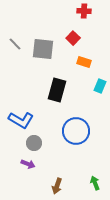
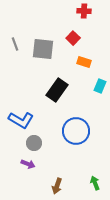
gray line: rotated 24 degrees clockwise
black rectangle: rotated 20 degrees clockwise
